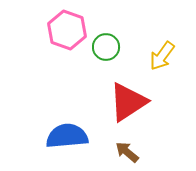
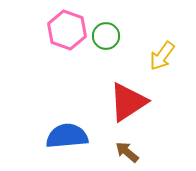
green circle: moved 11 px up
